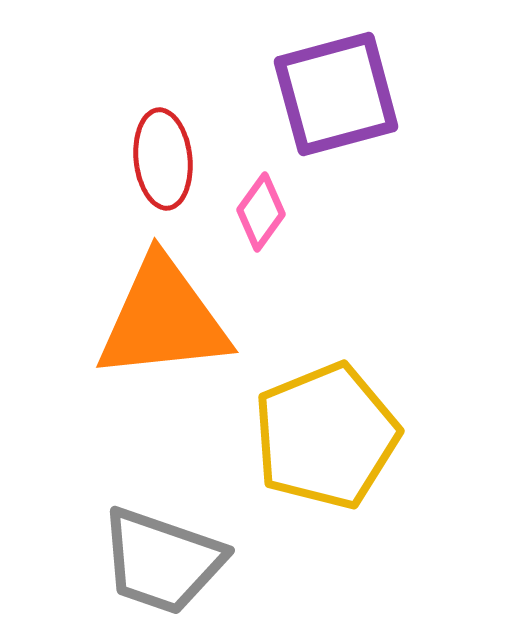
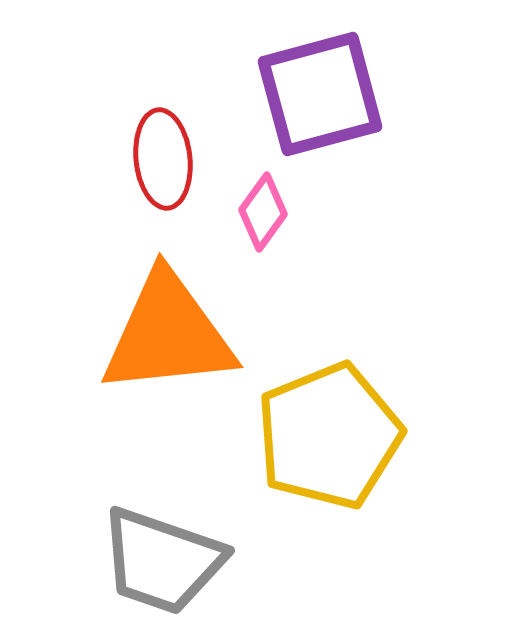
purple square: moved 16 px left
pink diamond: moved 2 px right
orange triangle: moved 5 px right, 15 px down
yellow pentagon: moved 3 px right
